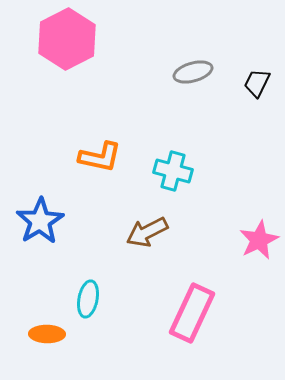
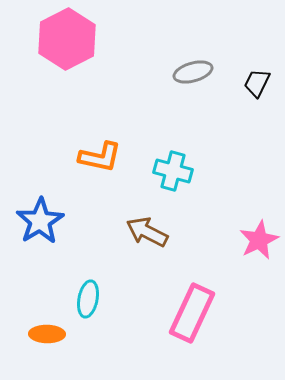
brown arrow: rotated 54 degrees clockwise
